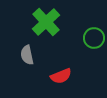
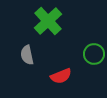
green cross: moved 2 px right, 1 px up
green circle: moved 16 px down
